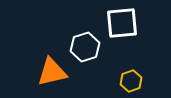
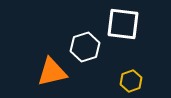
white square: moved 1 px right, 1 px down; rotated 12 degrees clockwise
